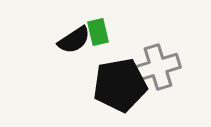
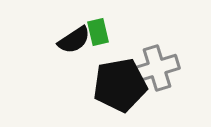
gray cross: moved 1 px left, 1 px down
